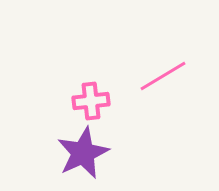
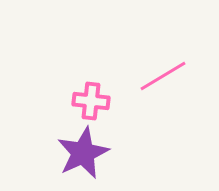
pink cross: rotated 12 degrees clockwise
